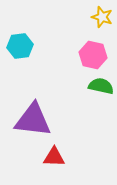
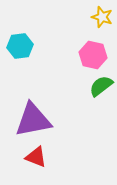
green semicircle: rotated 50 degrees counterclockwise
purple triangle: rotated 18 degrees counterclockwise
red triangle: moved 18 px left; rotated 20 degrees clockwise
